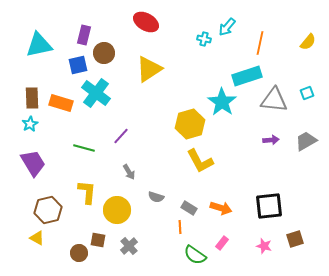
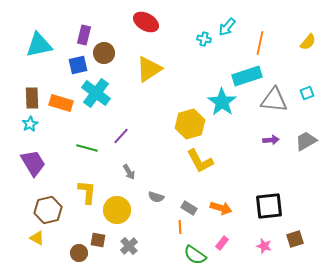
green line at (84, 148): moved 3 px right
